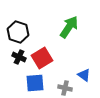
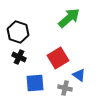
green arrow: moved 9 px up; rotated 15 degrees clockwise
red square: moved 16 px right
blue triangle: moved 5 px left
